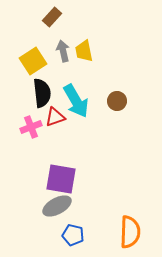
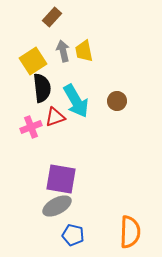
black semicircle: moved 5 px up
